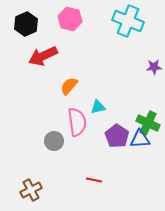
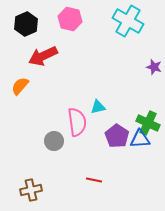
cyan cross: rotated 8 degrees clockwise
purple star: rotated 21 degrees clockwise
orange semicircle: moved 49 px left
brown cross: rotated 15 degrees clockwise
